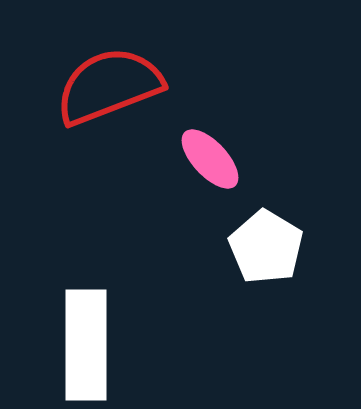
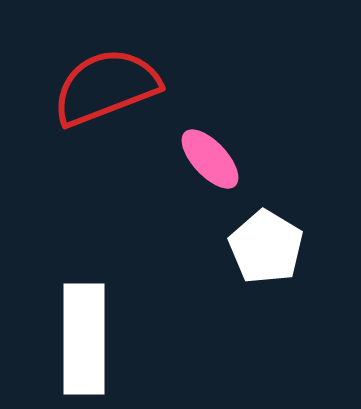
red semicircle: moved 3 px left, 1 px down
white rectangle: moved 2 px left, 6 px up
